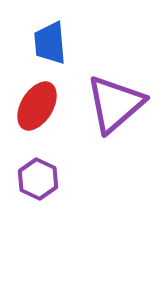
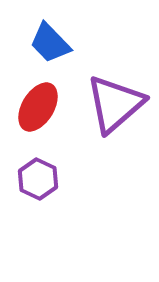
blue trapezoid: rotated 39 degrees counterclockwise
red ellipse: moved 1 px right, 1 px down
